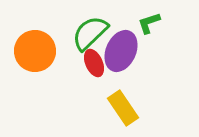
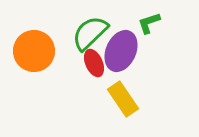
orange circle: moved 1 px left
yellow rectangle: moved 9 px up
